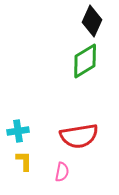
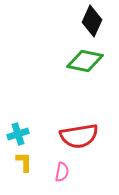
green diamond: rotated 42 degrees clockwise
cyan cross: moved 3 px down; rotated 10 degrees counterclockwise
yellow L-shape: moved 1 px down
